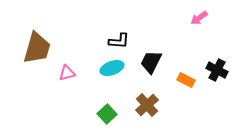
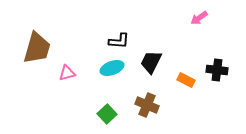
black cross: rotated 20 degrees counterclockwise
brown cross: rotated 25 degrees counterclockwise
